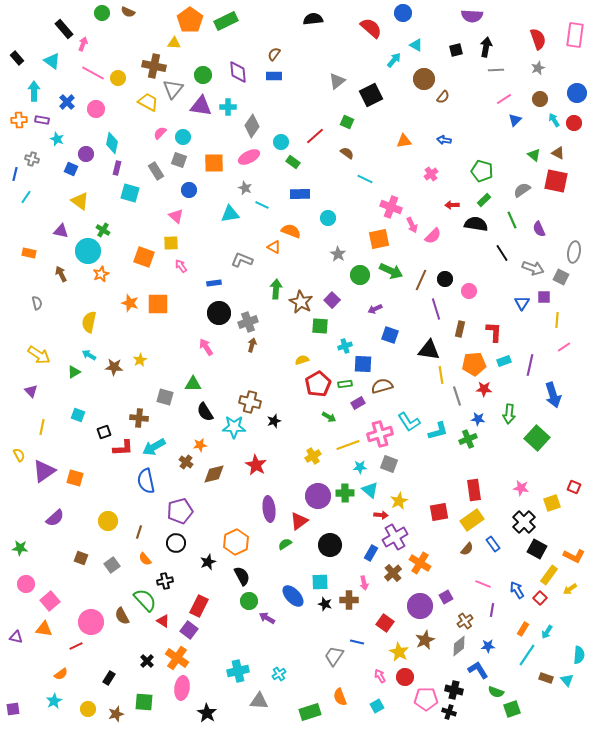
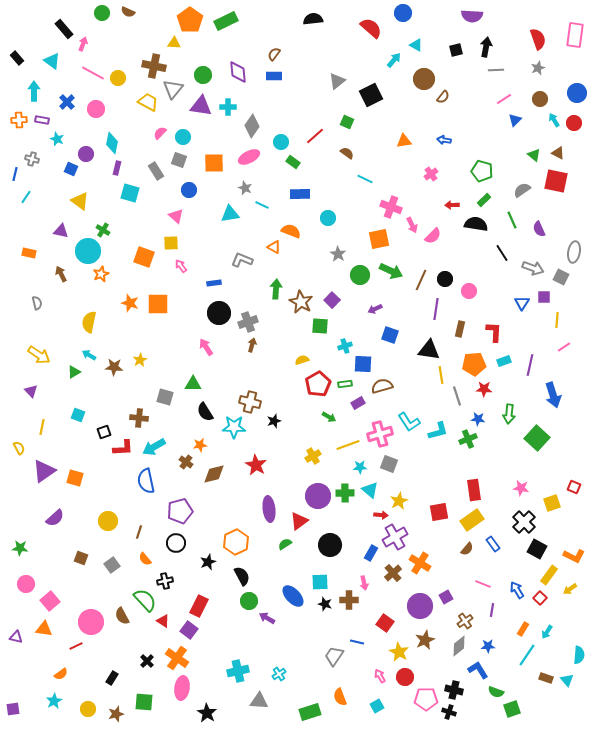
purple line at (436, 309): rotated 25 degrees clockwise
yellow semicircle at (19, 455): moved 7 px up
black rectangle at (109, 678): moved 3 px right
